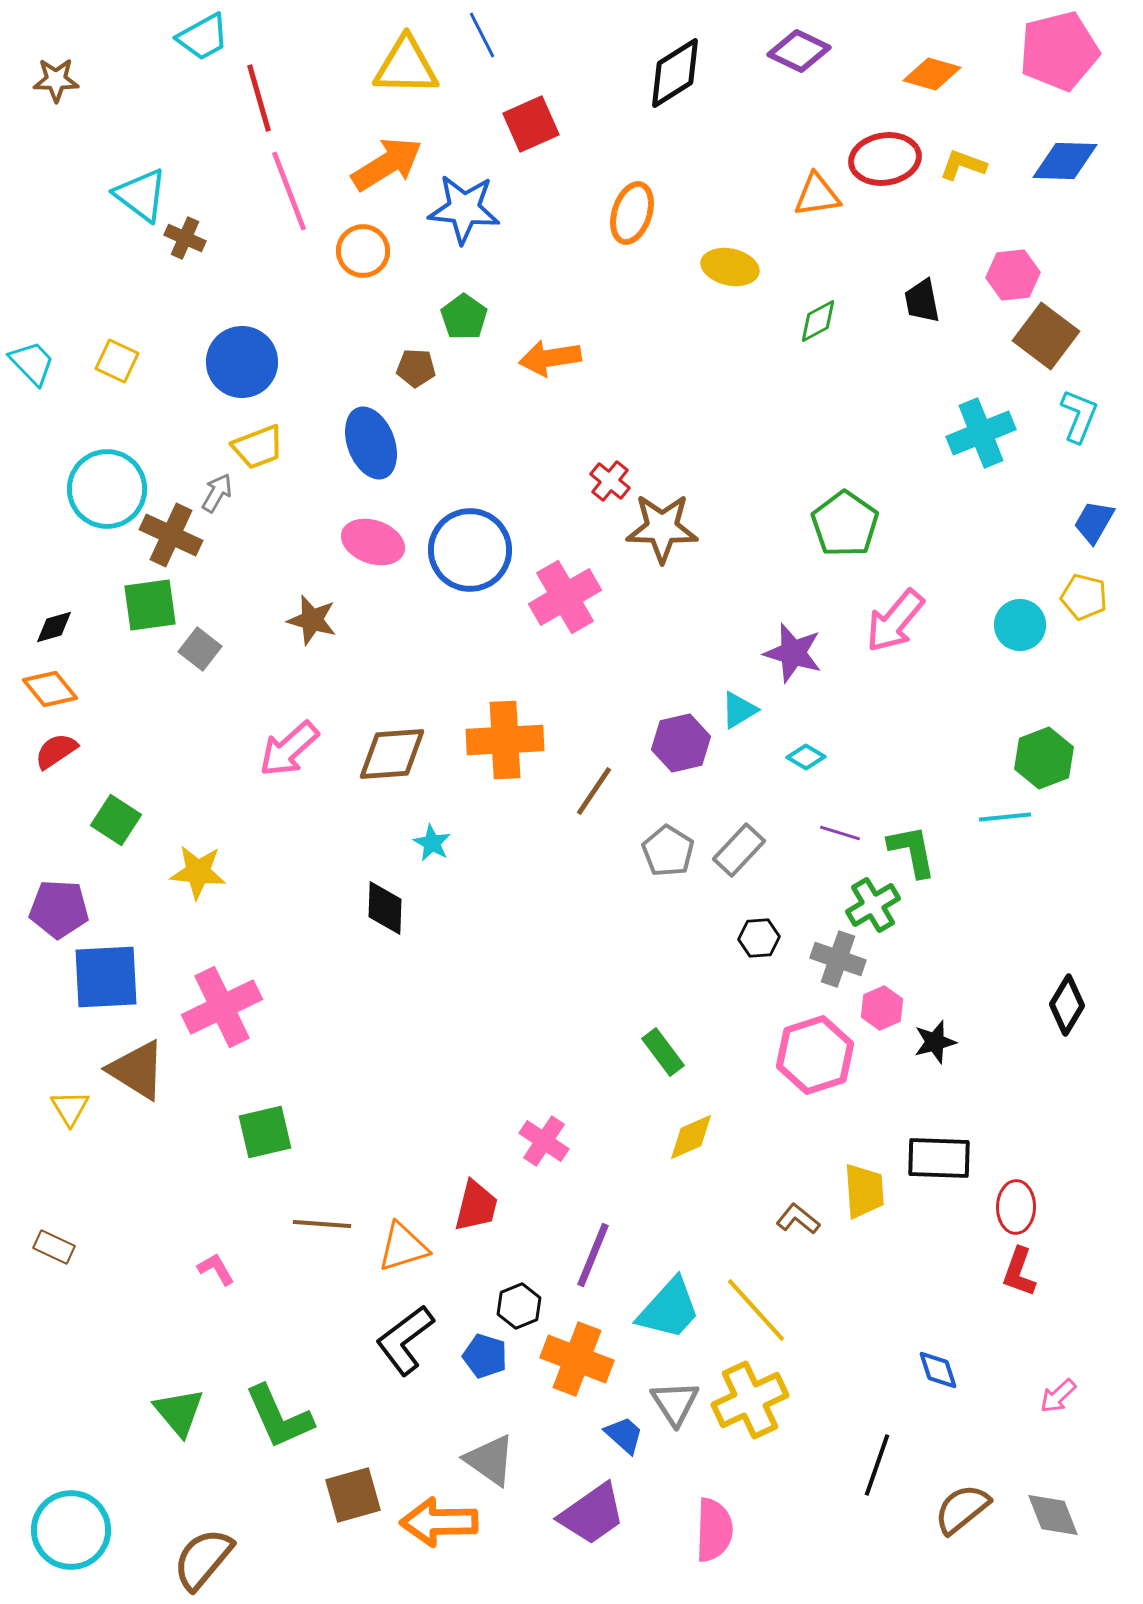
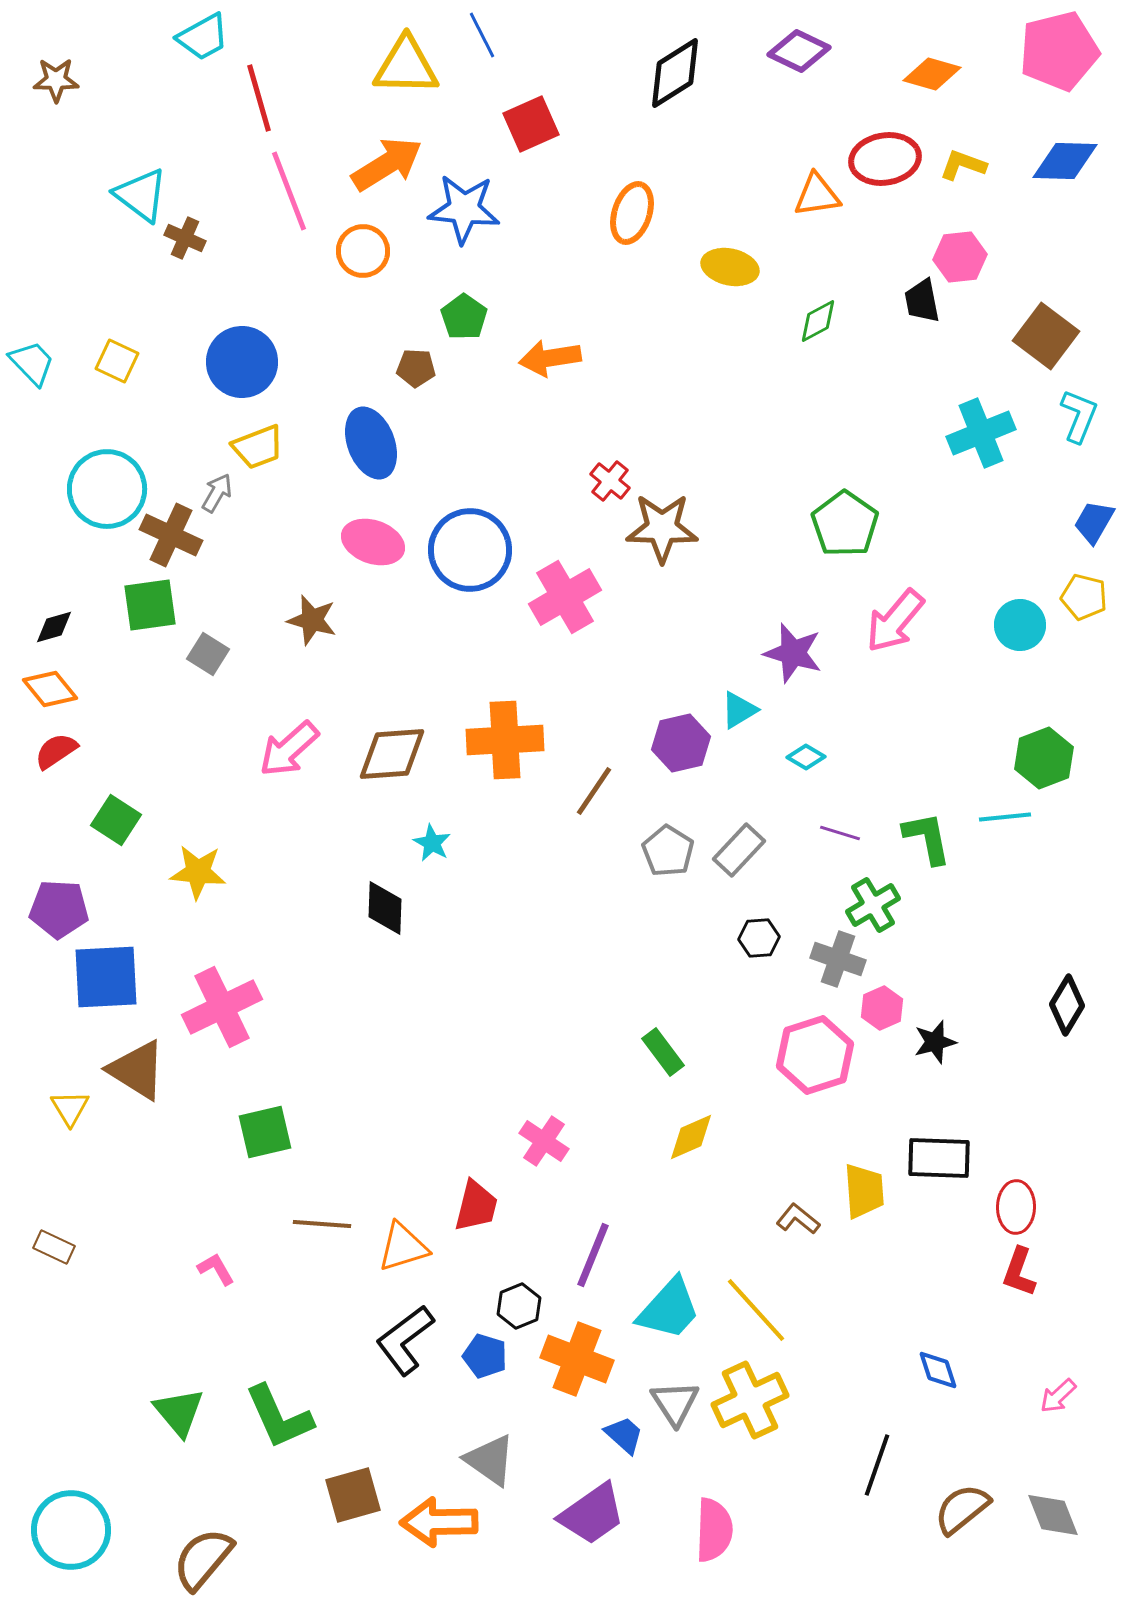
pink hexagon at (1013, 275): moved 53 px left, 18 px up
gray square at (200, 649): moved 8 px right, 5 px down; rotated 6 degrees counterclockwise
green L-shape at (912, 851): moved 15 px right, 13 px up
